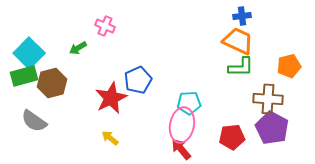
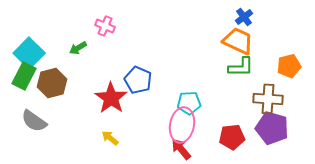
blue cross: moved 2 px right, 1 px down; rotated 30 degrees counterclockwise
green rectangle: rotated 48 degrees counterclockwise
blue pentagon: rotated 24 degrees counterclockwise
red star: rotated 12 degrees counterclockwise
purple pentagon: rotated 12 degrees counterclockwise
